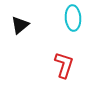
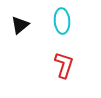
cyan ellipse: moved 11 px left, 3 px down
